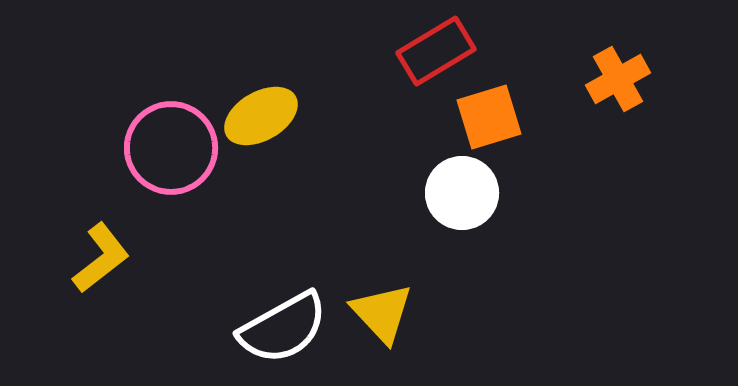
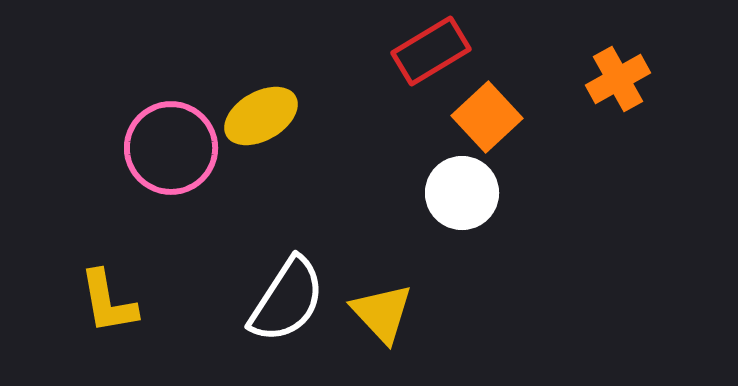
red rectangle: moved 5 px left
orange square: moved 2 px left; rotated 26 degrees counterclockwise
yellow L-shape: moved 7 px right, 44 px down; rotated 118 degrees clockwise
white semicircle: moved 4 px right, 28 px up; rotated 28 degrees counterclockwise
